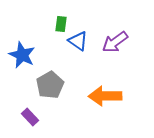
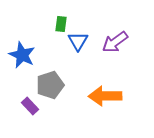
blue triangle: rotated 25 degrees clockwise
gray pentagon: rotated 12 degrees clockwise
purple rectangle: moved 11 px up
